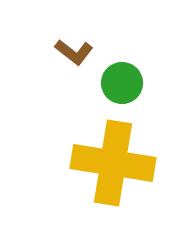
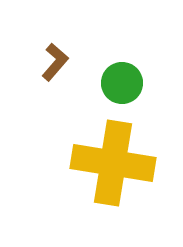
brown L-shape: moved 19 px left, 10 px down; rotated 87 degrees counterclockwise
